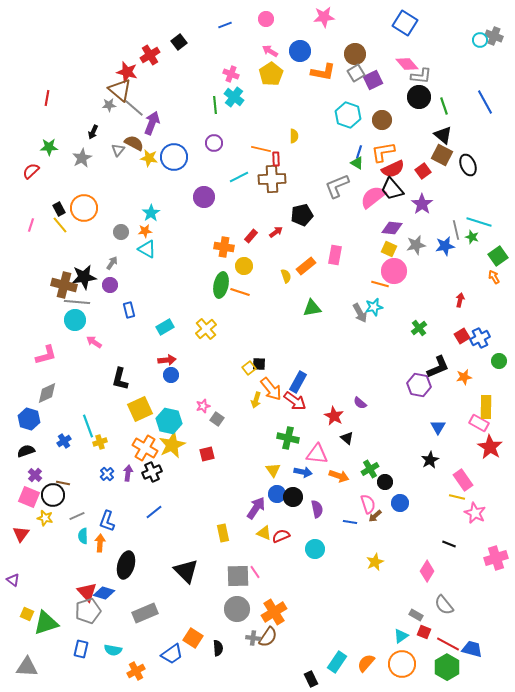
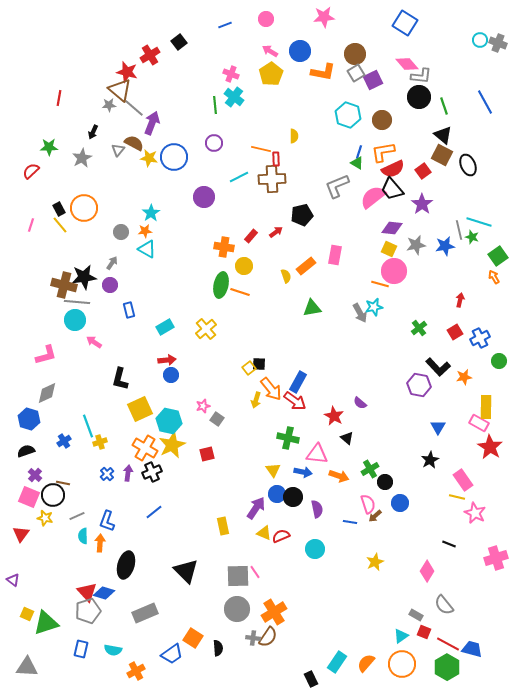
gray cross at (494, 36): moved 4 px right, 7 px down
red line at (47, 98): moved 12 px right
gray line at (456, 230): moved 3 px right
red square at (462, 336): moved 7 px left, 4 px up
black L-shape at (438, 367): rotated 70 degrees clockwise
yellow rectangle at (223, 533): moved 7 px up
